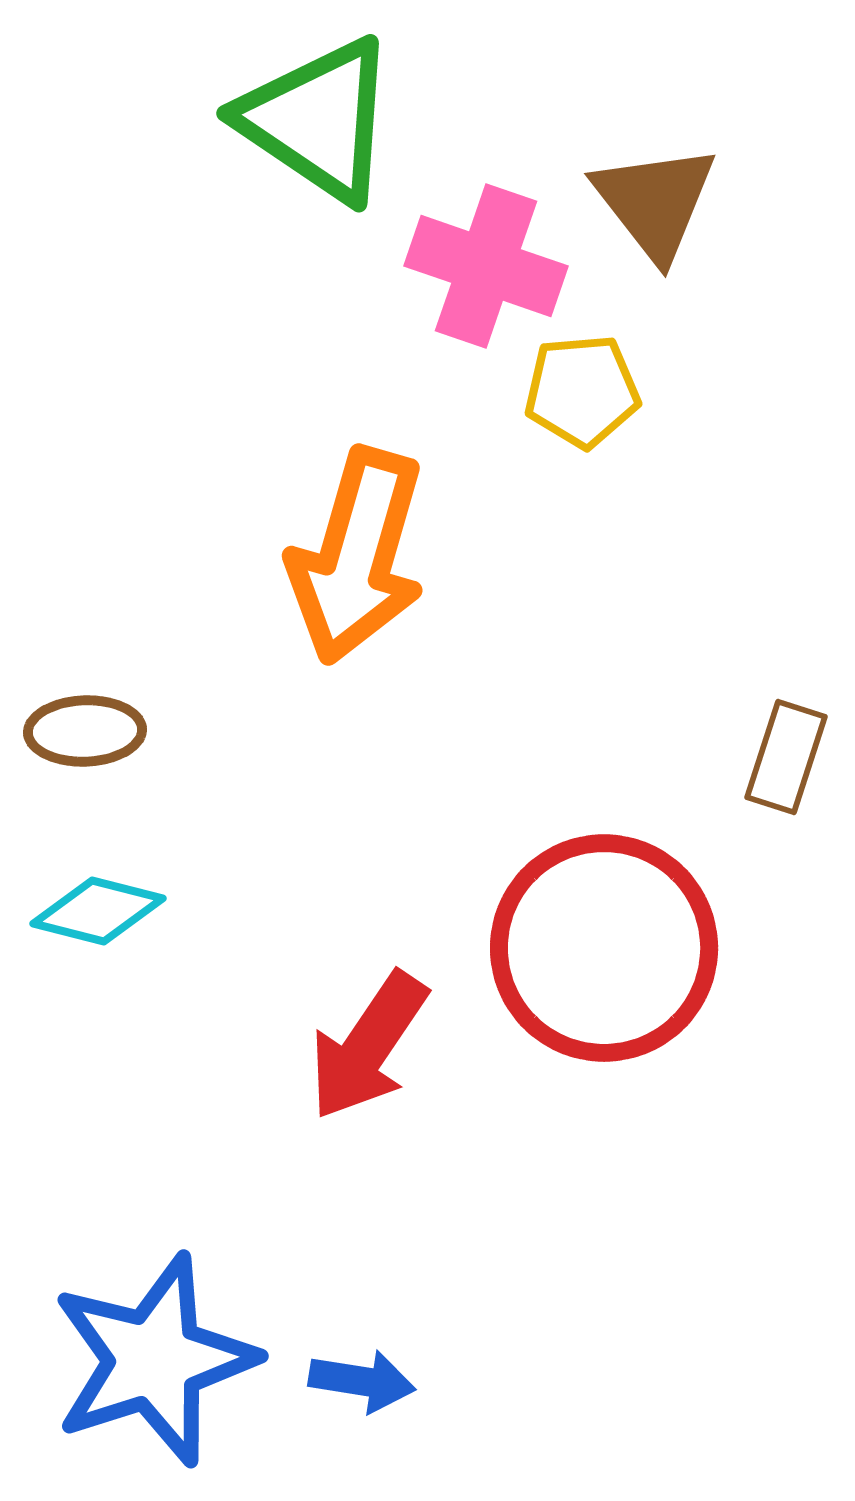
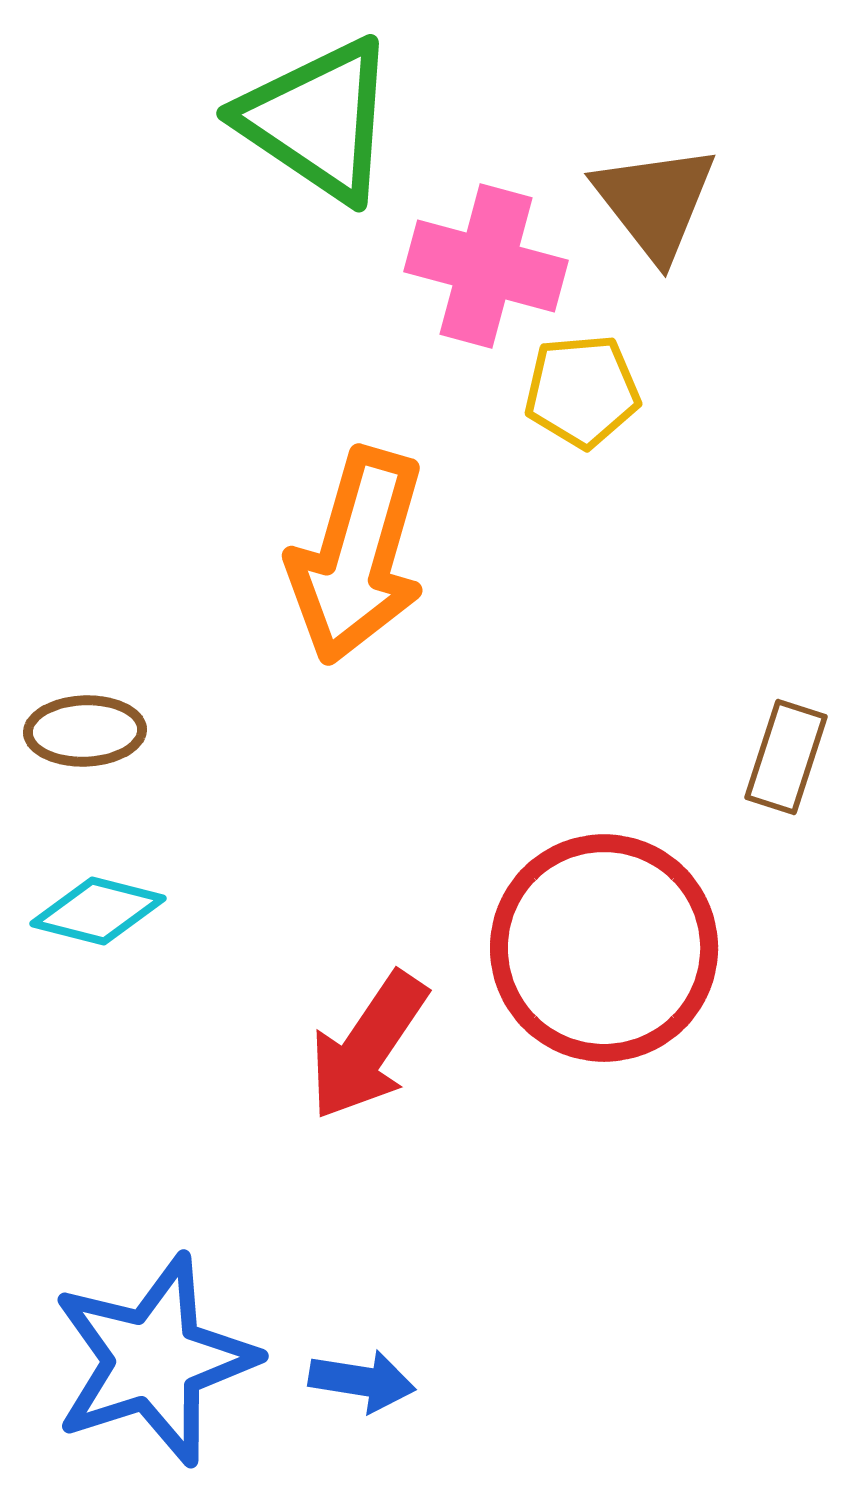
pink cross: rotated 4 degrees counterclockwise
